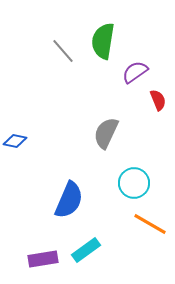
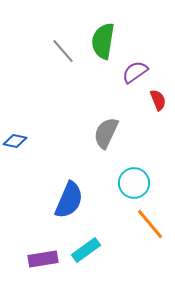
orange line: rotated 20 degrees clockwise
